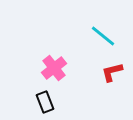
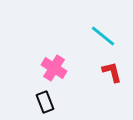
pink cross: rotated 20 degrees counterclockwise
red L-shape: rotated 90 degrees clockwise
